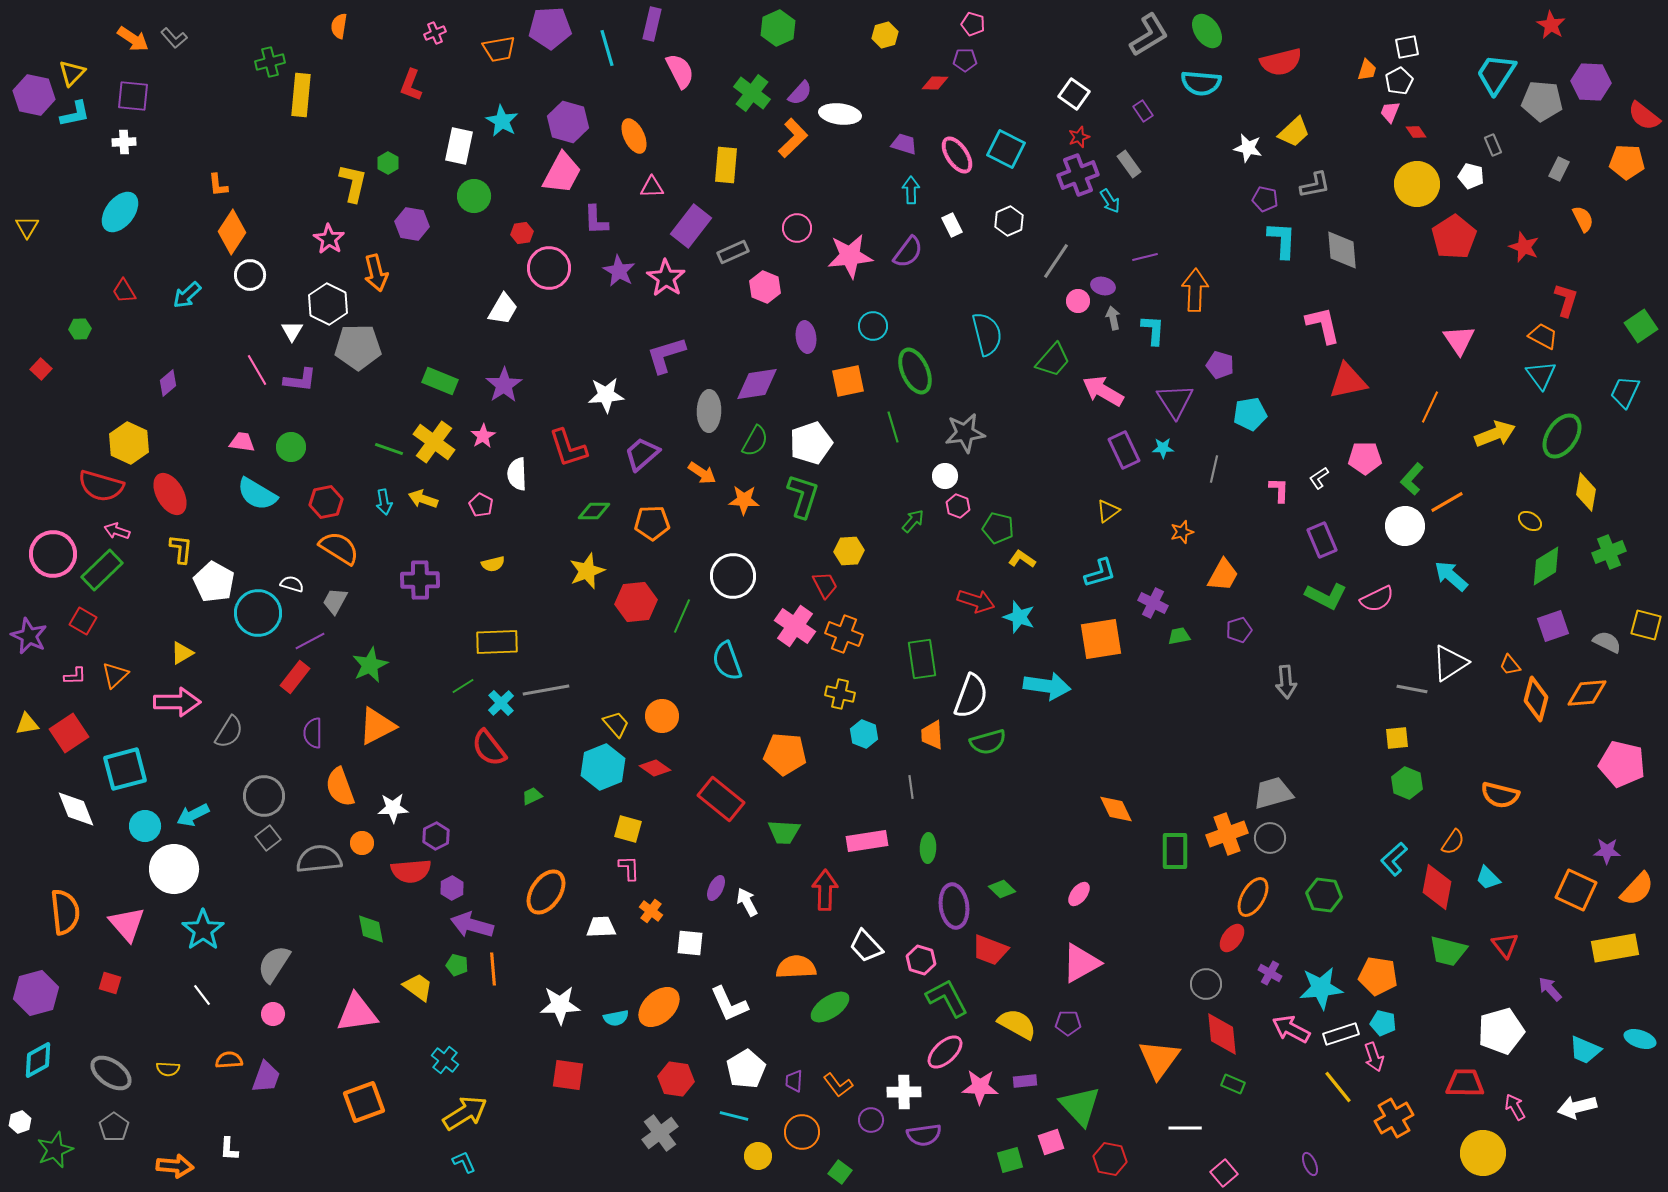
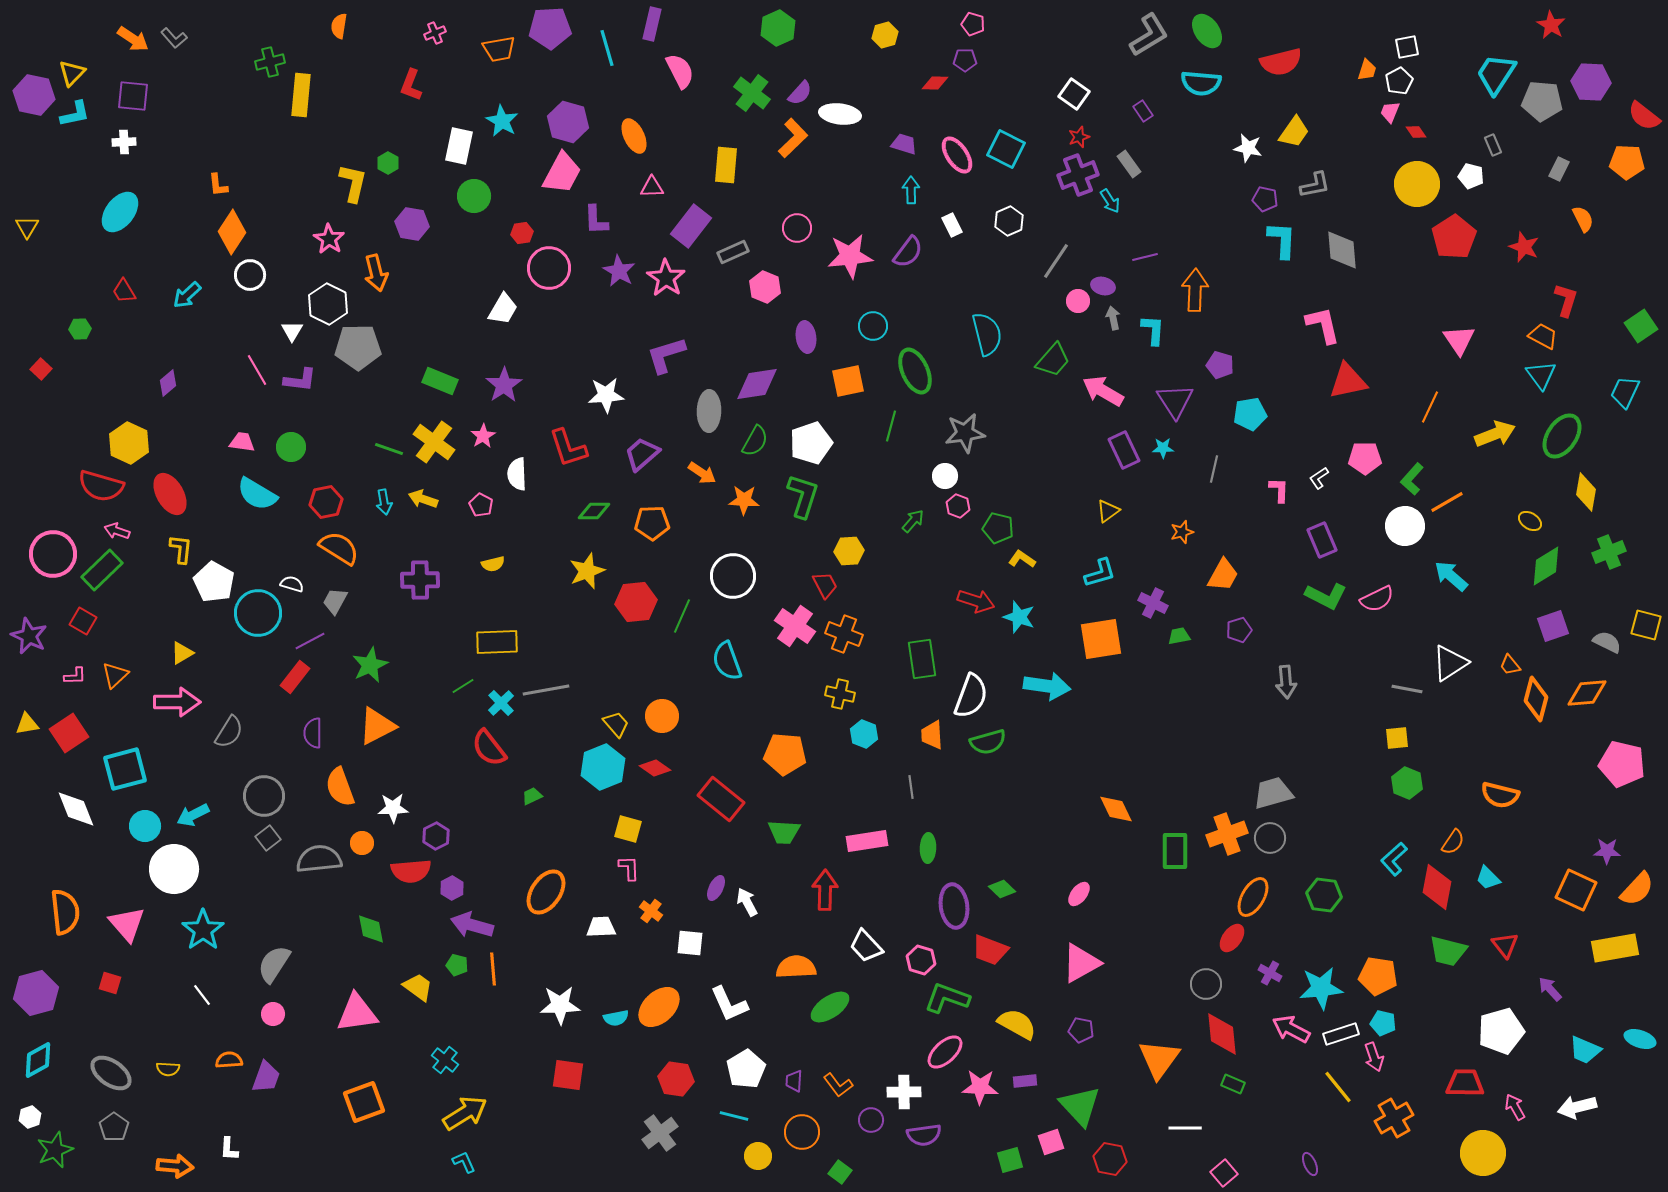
yellow trapezoid at (1294, 132): rotated 12 degrees counterclockwise
green line at (893, 427): moved 2 px left, 1 px up; rotated 32 degrees clockwise
gray line at (1412, 689): moved 5 px left
green L-shape at (947, 998): rotated 42 degrees counterclockwise
purple pentagon at (1068, 1023): moved 13 px right, 7 px down; rotated 10 degrees clockwise
white hexagon at (20, 1122): moved 10 px right, 5 px up
